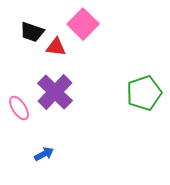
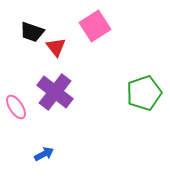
pink square: moved 12 px right, 2 px down; rotated 12 degrees clockwise
red triangle: rotated 45 degrees clockwise
purple cross: rotated 6 degrees counterclockwise
pink ellipse: moved 3 px left, 1 px up
